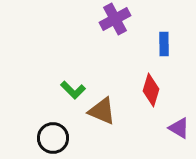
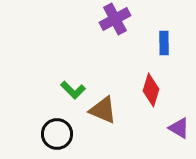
blue rectangle: moved 1 px up
brown triangle: moved 1 px right, 1 px up
black circle: moved 4 px right, 4 px up
